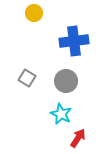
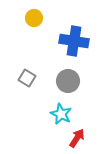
yellow circle: moved 5 px down
blue cross: rotated 16 degrees clockwise
gray circle: moved 2 px right
red arrow: moved 1 px left
